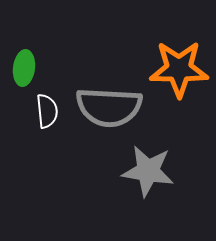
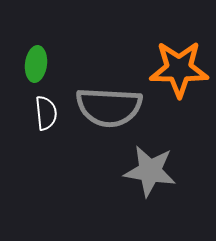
green ellipse: moved 12 px right, 4 px up
white semicircle: moved 1 px left, 2 px down
gray star: moved 2 px right
